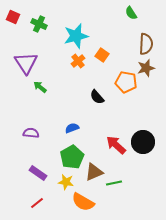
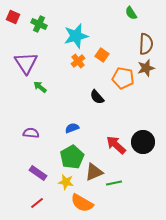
orange pentagon: moved 3 px left, 4 px up
orange semicircle: moved 1 px left, 1 px down
